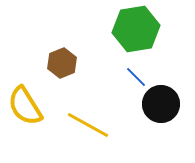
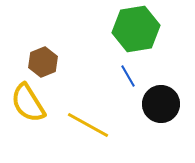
brown hexagon: moved 19 px left, 1 px up
blue line: moved 8 px left, 1 px up; rotated 15 degrees clockwise
yellow semicircle: moved 3 px right, 3 px up
